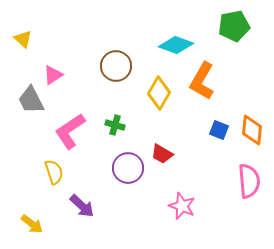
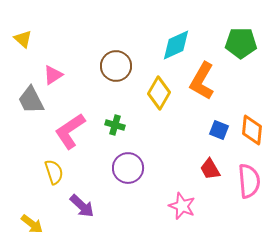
green pentagon: moved 7 px right, 17 px down; rotated 12 degrees clockwise
cyan diamond: rotated 44 degrees counterclockwise
red trapezoid: moved 48 px right, 15 px down; rotated 30 degrees clockwise
